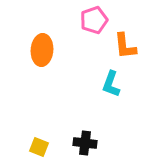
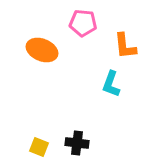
pink pentagon: moved 11 px left, 3 px down; rotated 24 degrees clockwise
orange ellipse: rotated 72 degrees counterclockwise
black cross: moved 8 px left
